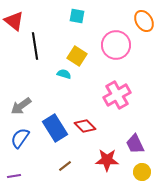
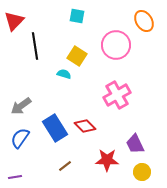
red triangle: rotated 35 degrees clockwise
purple line: moved 1 px right, 1 px down
